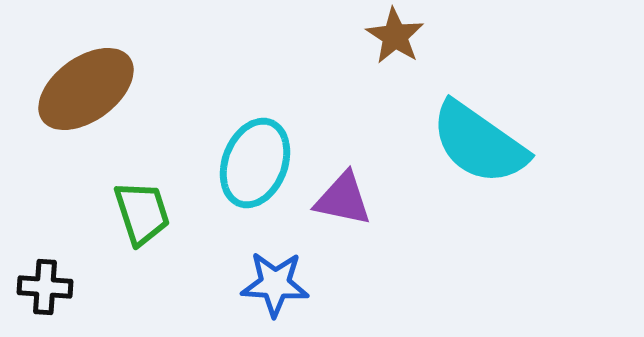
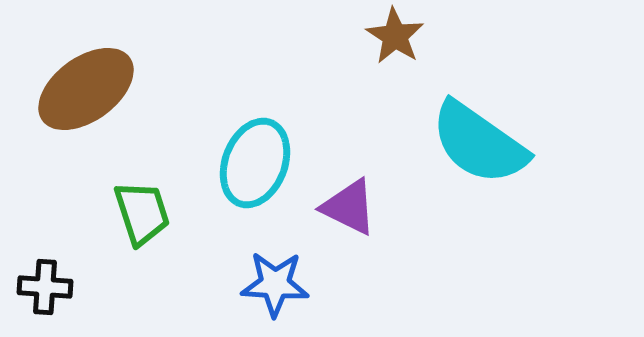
purple triangle: moved 6 px right, 8 px down; rotated 14 degrees clockwise
